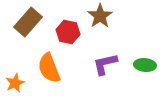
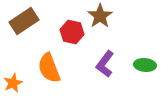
brown rectangle: moved 4 px left, 1 px up; rotated 16 degrees clockwise
red hexagon: moved 4 px right
purple L-shape: rotated 40 degrees counterclockwise
orange star: moved 2 px left
